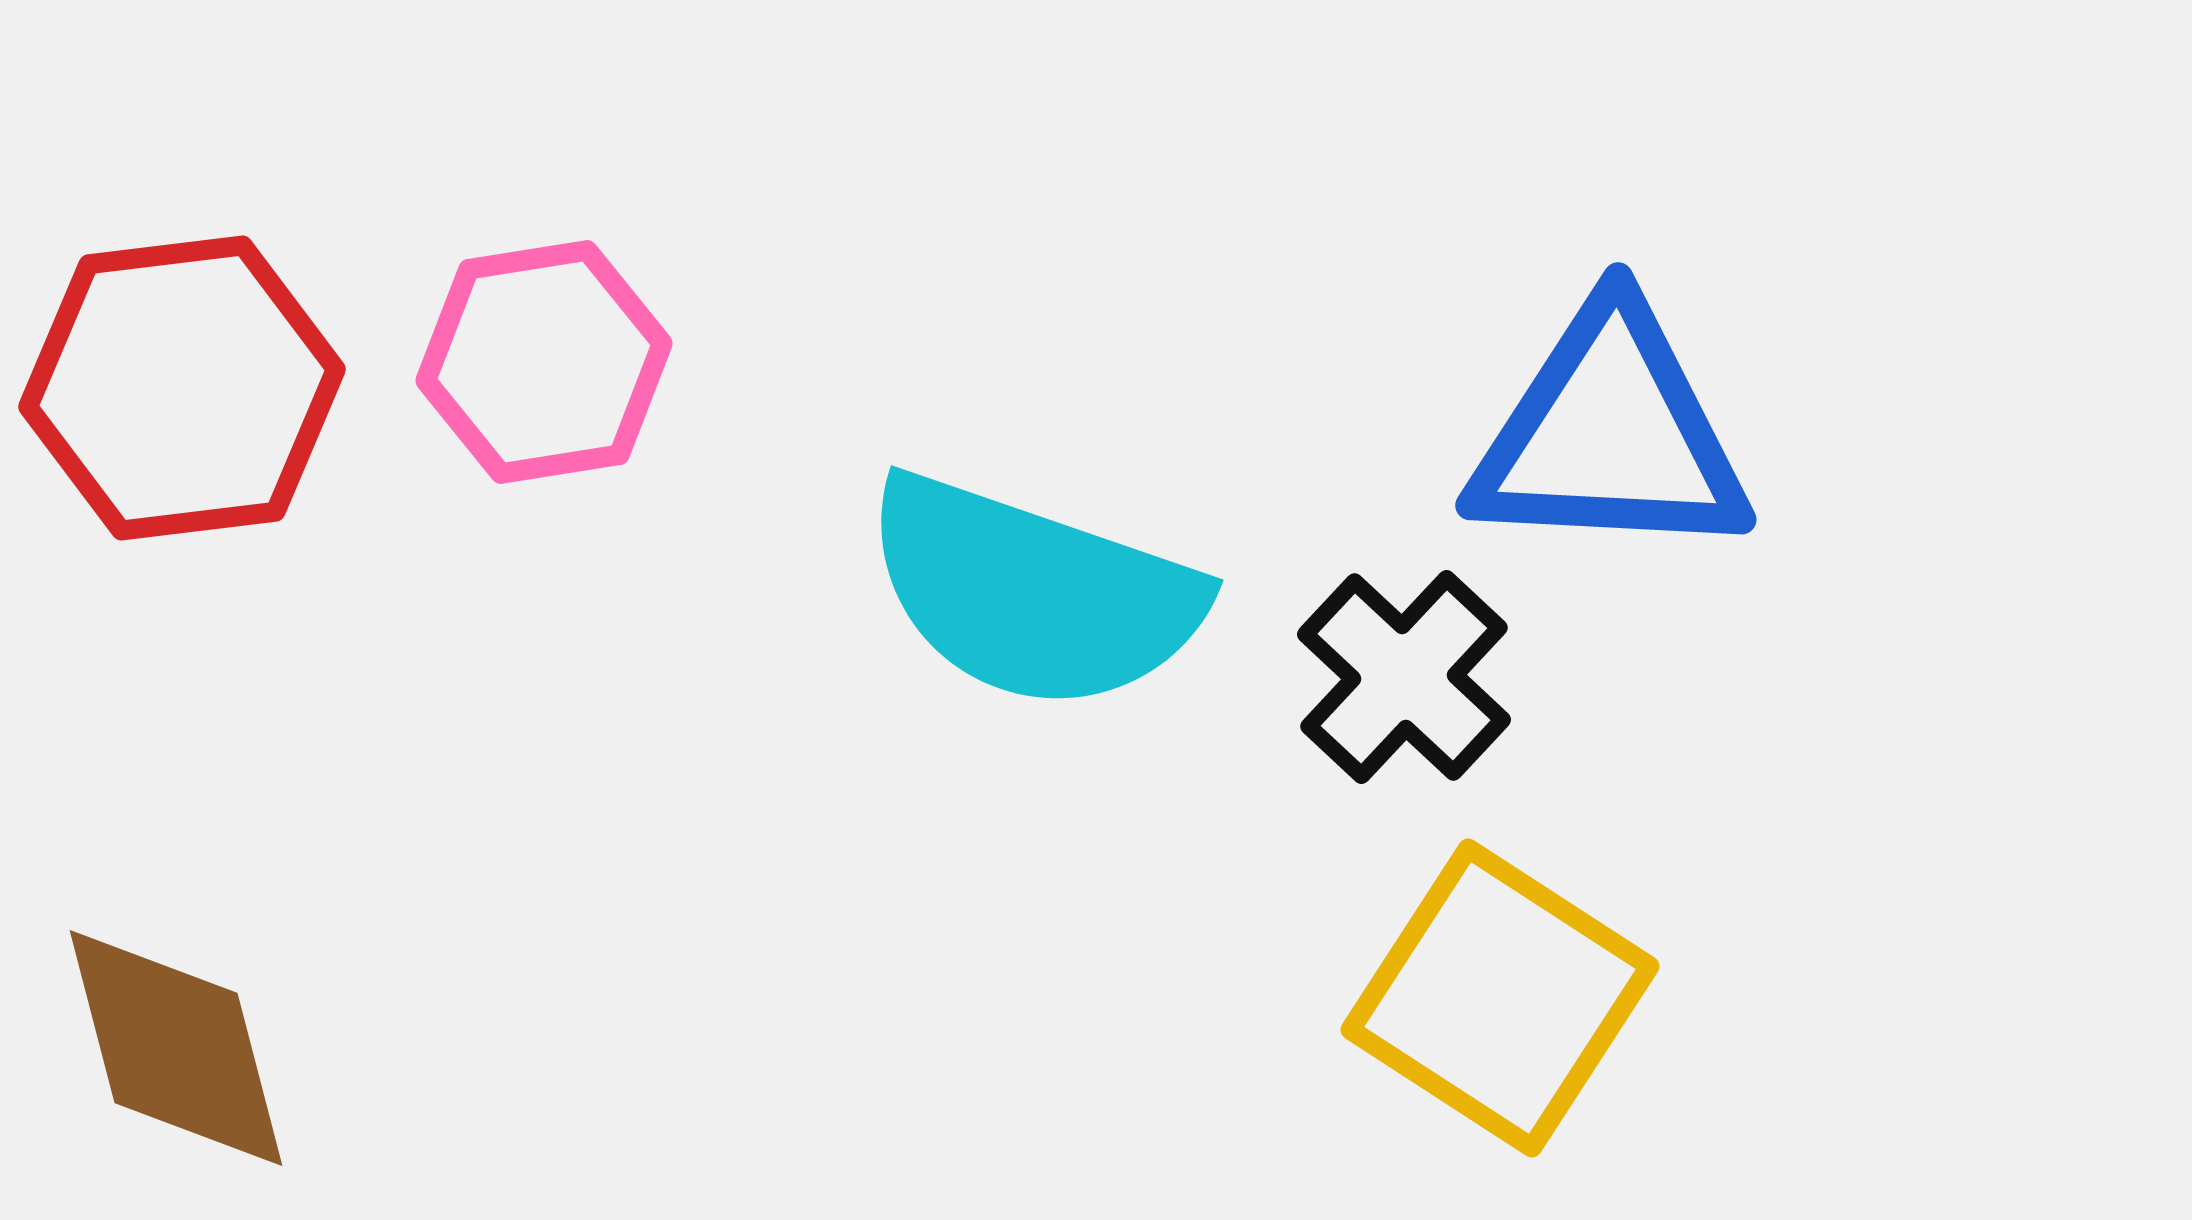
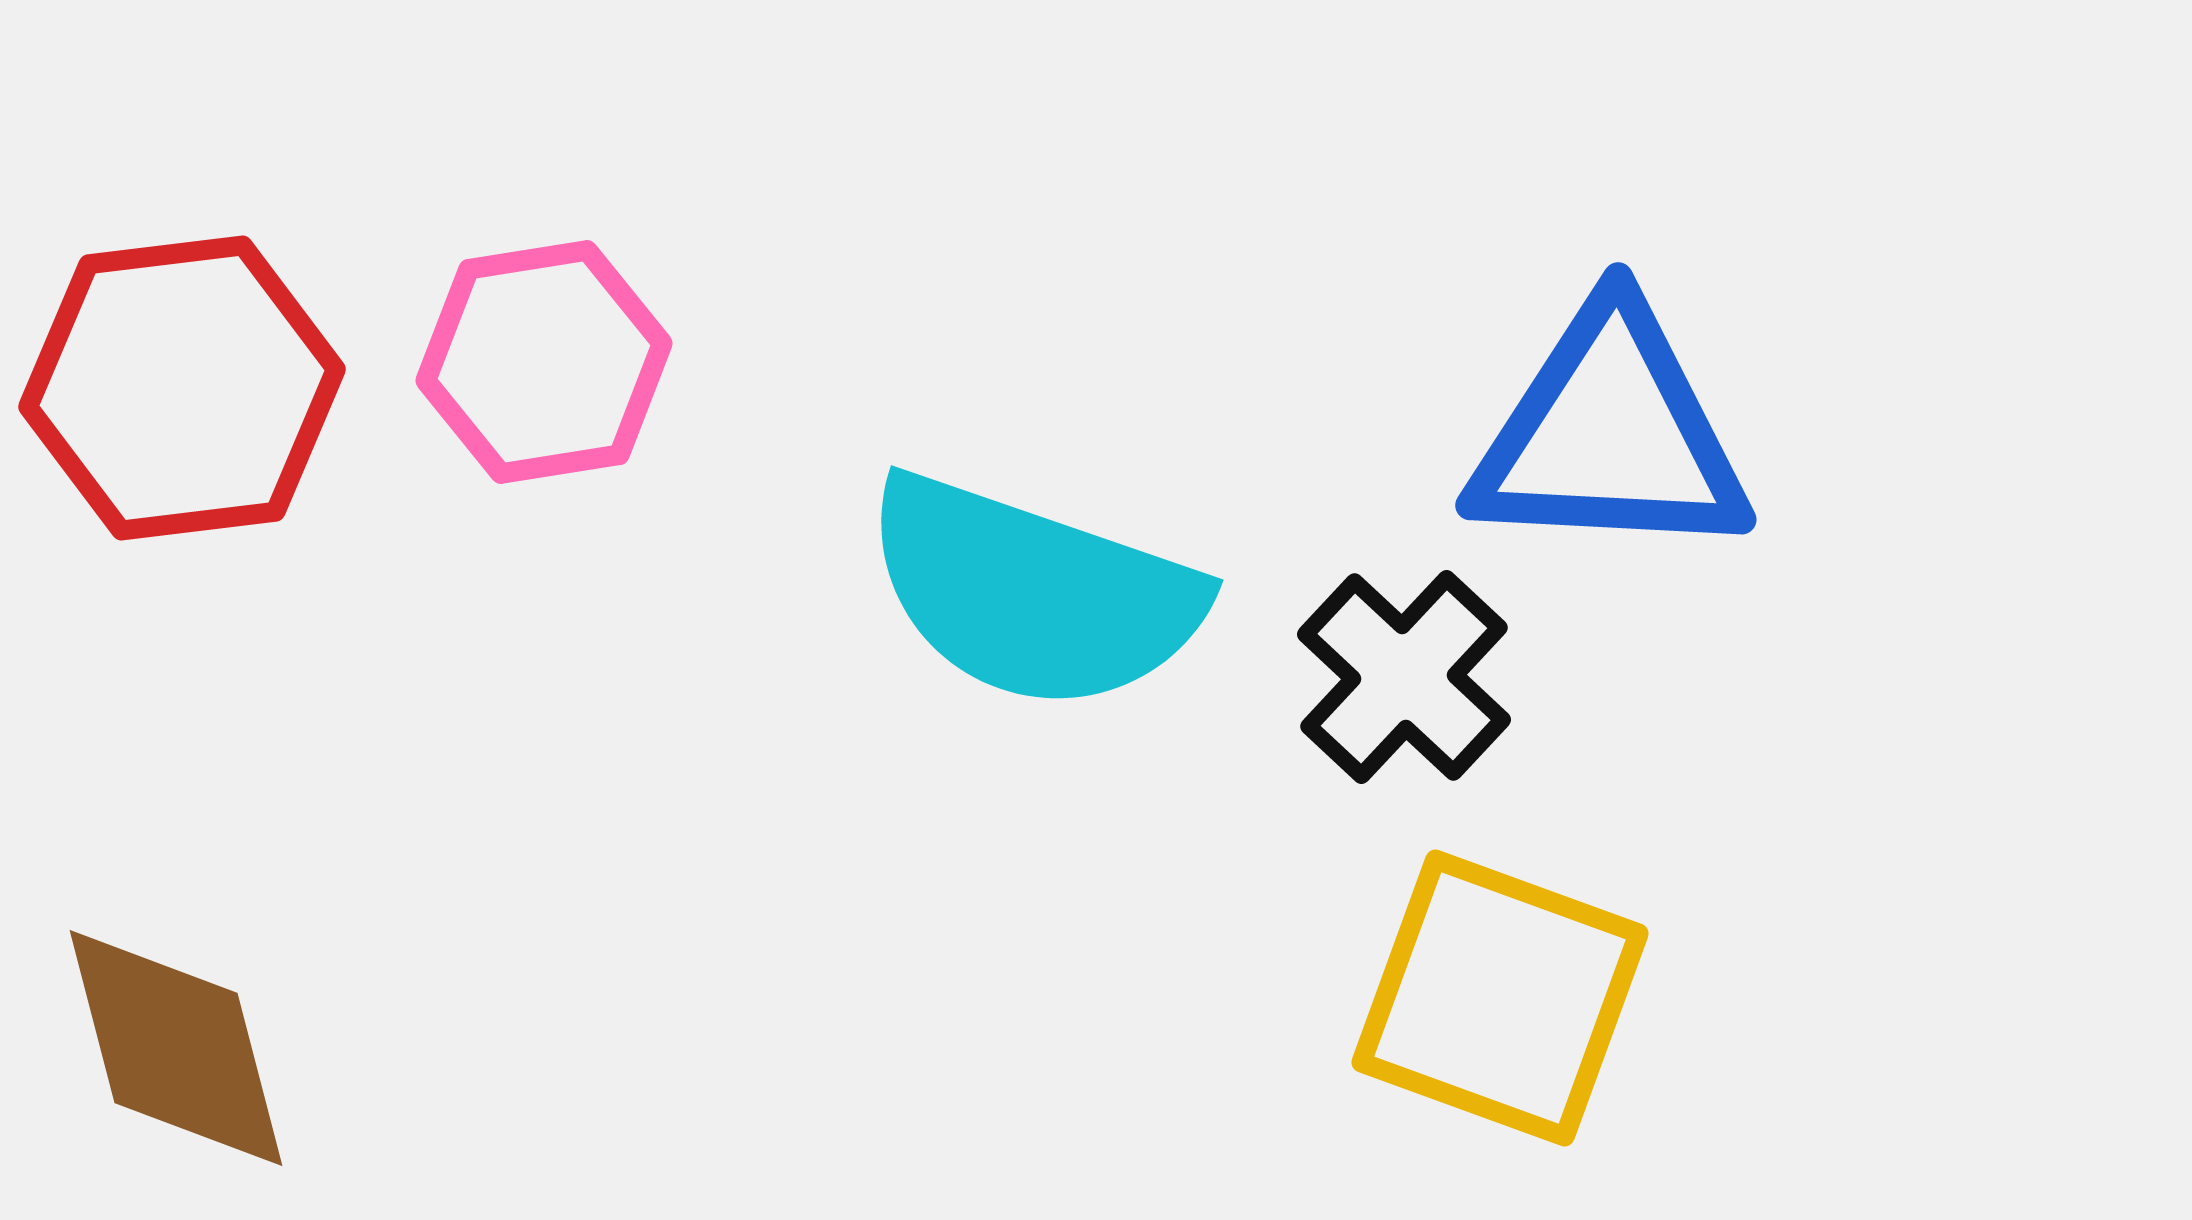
yellow square: rotated 13 degrees counterclockwise
